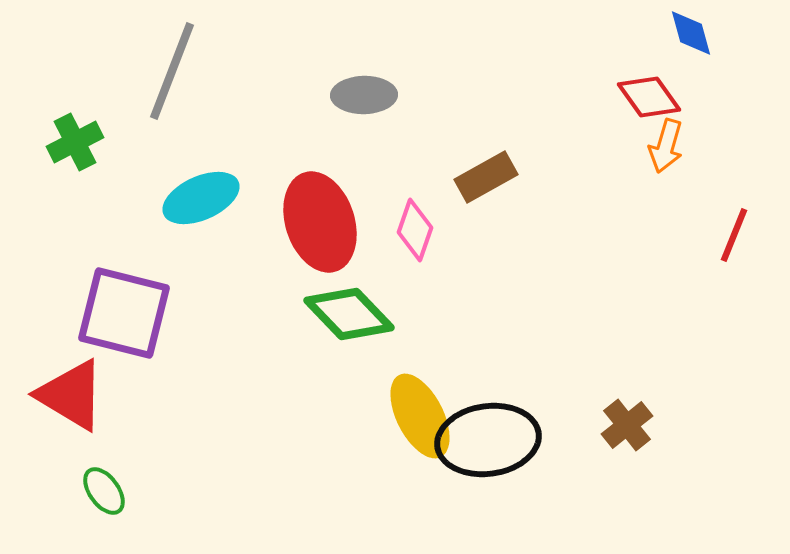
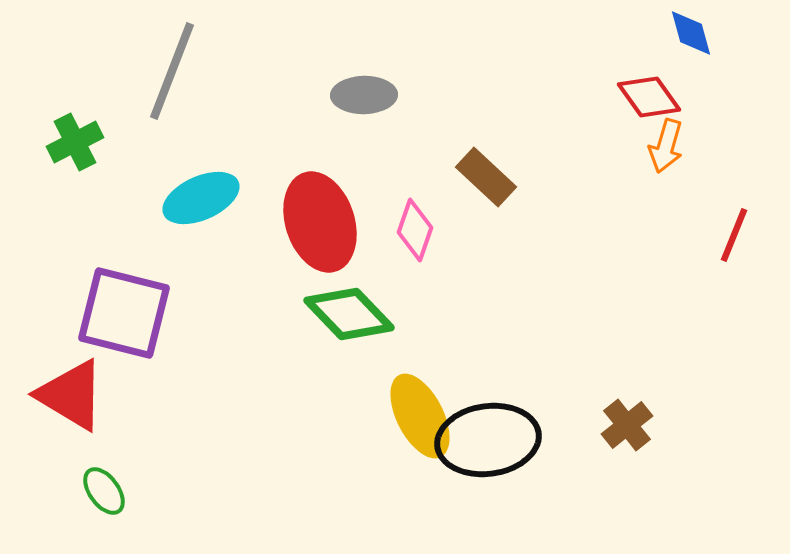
brown rectangle: rotated 72 degrees clockwise
